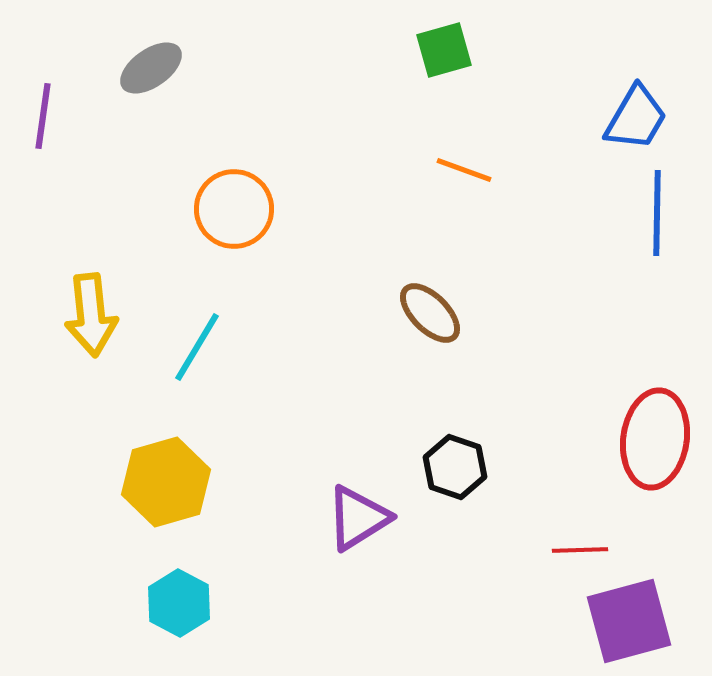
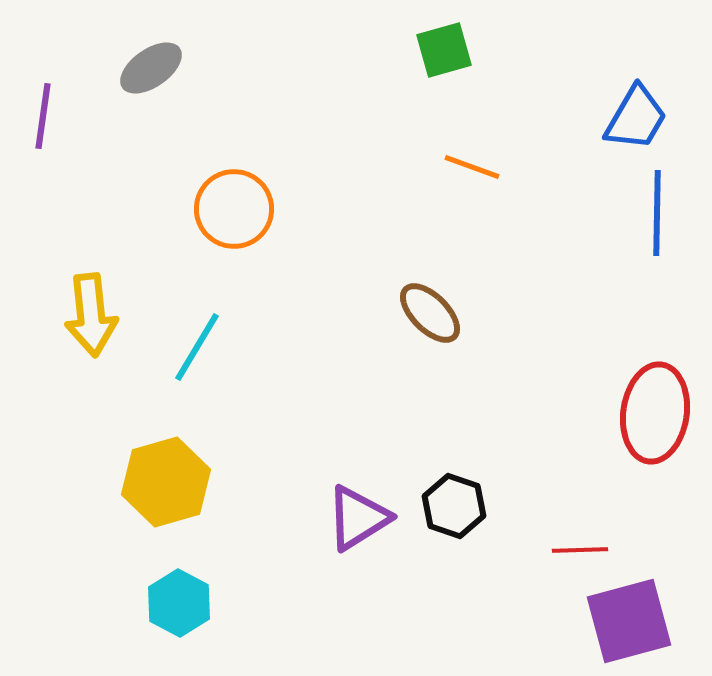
orange line: moved 8 px right, 3 px up
red ellipse: moved 26 px up
black hexagon: moved 1 px left, 39 px down
